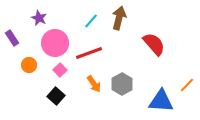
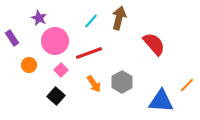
pink circle: moved 2 px up
pink square: moved 1 px right
gray hexagon: moved 2 px up
